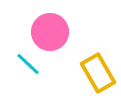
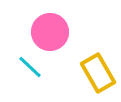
cyan line: moved 2 px right, 3 px down
